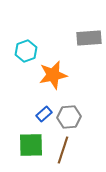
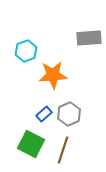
orange star: rotated 8 degrees clockwise
gray hexagon: moved 3 px up; rotated 20 degrees counterclockwise
green square: moved 1 px up; rotated 28 degrees clockwise
